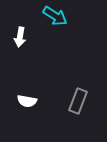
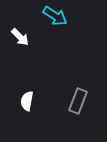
white arrow: rotated 54 degrees counterclockwise
white semicircle: rotated 90 degrees clockwise
